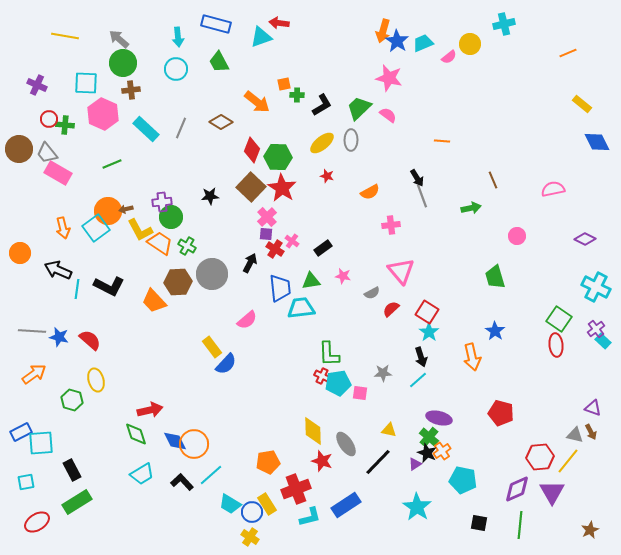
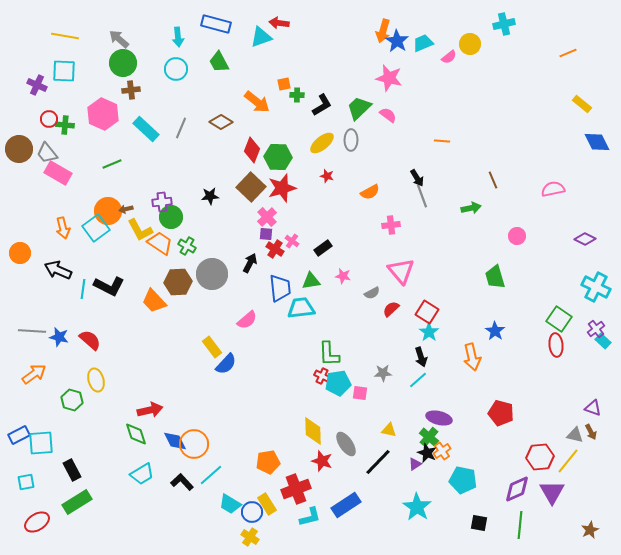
cyan square at (86, 83): moved 22 px left, 12 px up
red star at (282, 188): rotated 24 degrees clockwise
cyan line at (77, 289): moved 6 px right
blue rectangle at (21, 432): moved 2 px left, 3 px down
